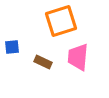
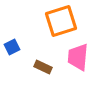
blue square: rotated 21 degrees counterclockwise
brown rectangle: moved 5 px down
